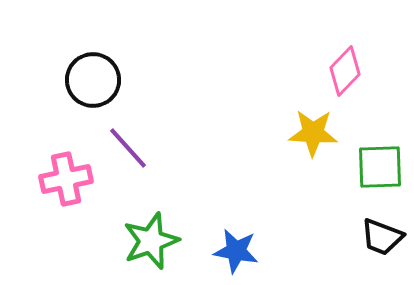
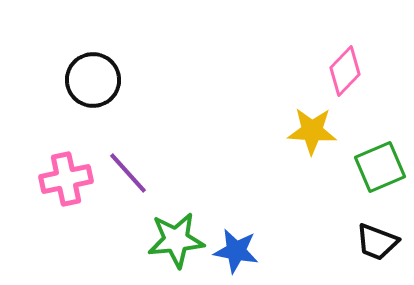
yellow star: moved 1 px left, 2 px up
purple line: moved 25 px down
green square: rotated 21 degrees counterclockwise
black trapezoid: moved 5 px left, 5 px down
green star: moved 25 px right, 1 px up; rotated 14 degrees clockwise
